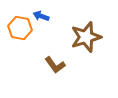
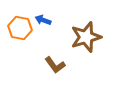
blue arrow: moved 2 px right, 4 px down
